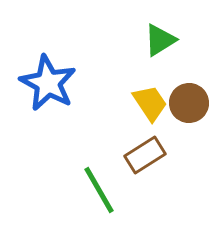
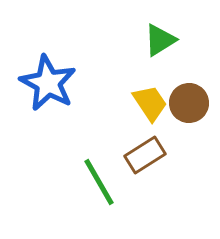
green line: moved 8 px up
